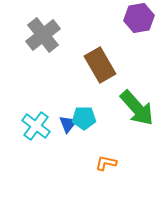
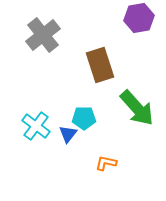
brown rectangle: rotated 12 degrees clockwise
blue triangle: moved 10 px down
